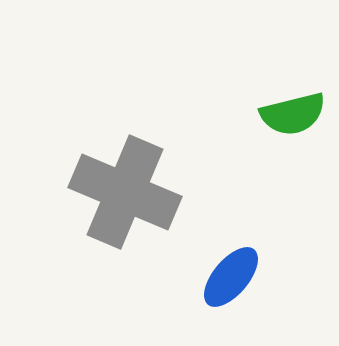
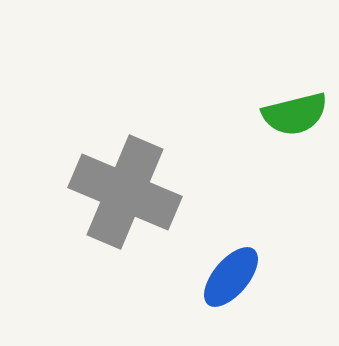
green semicircle: moved 2 px right
